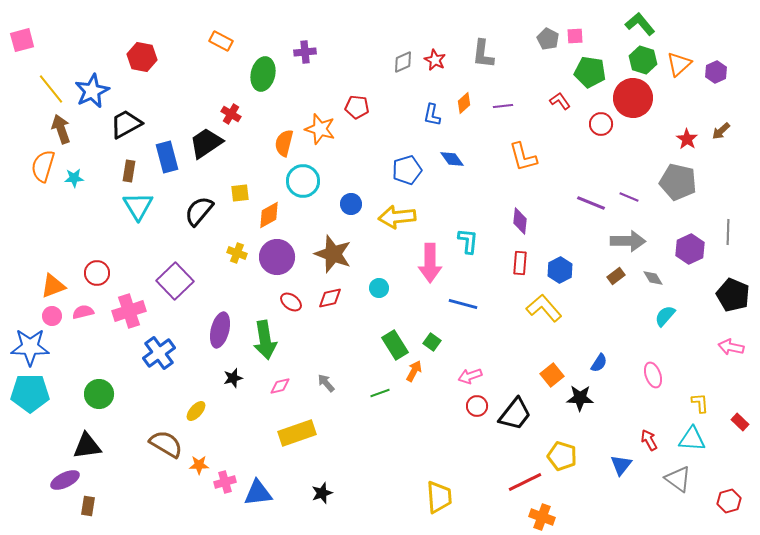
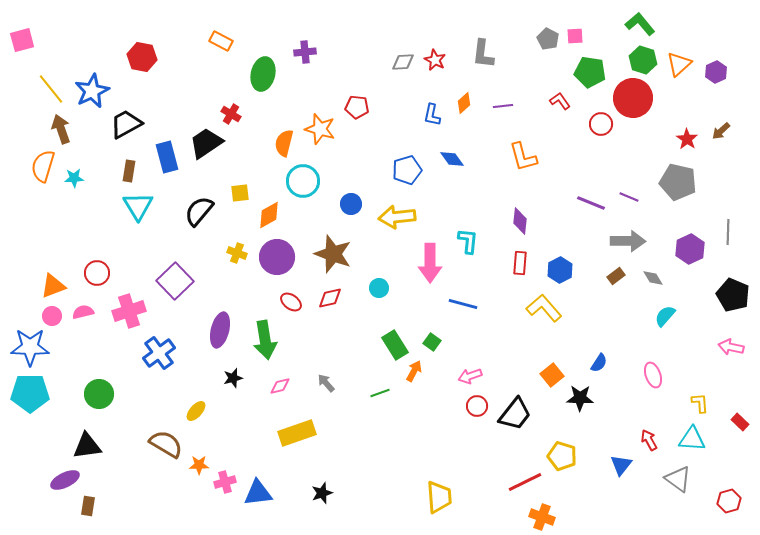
gray diamond at (403, 62): rotated 20 degrees clockwise
